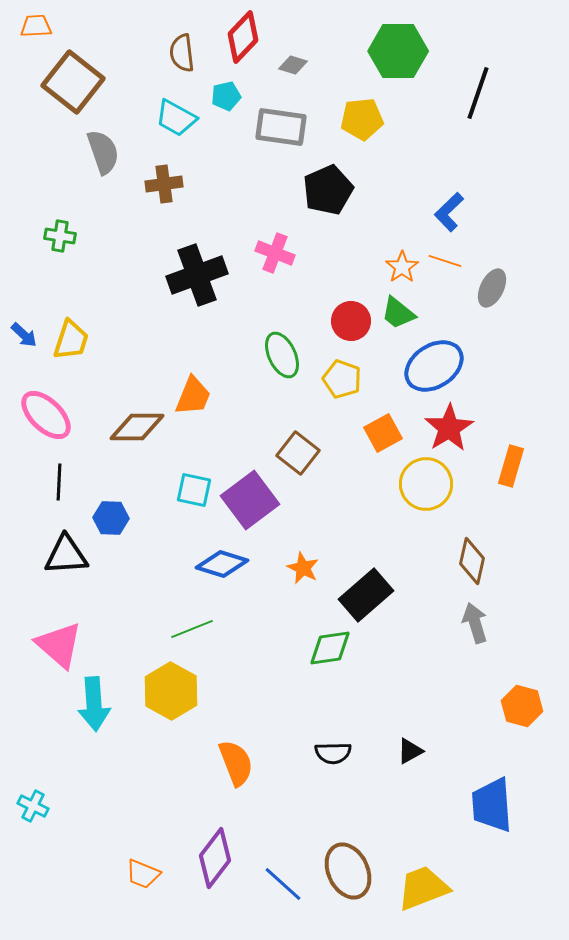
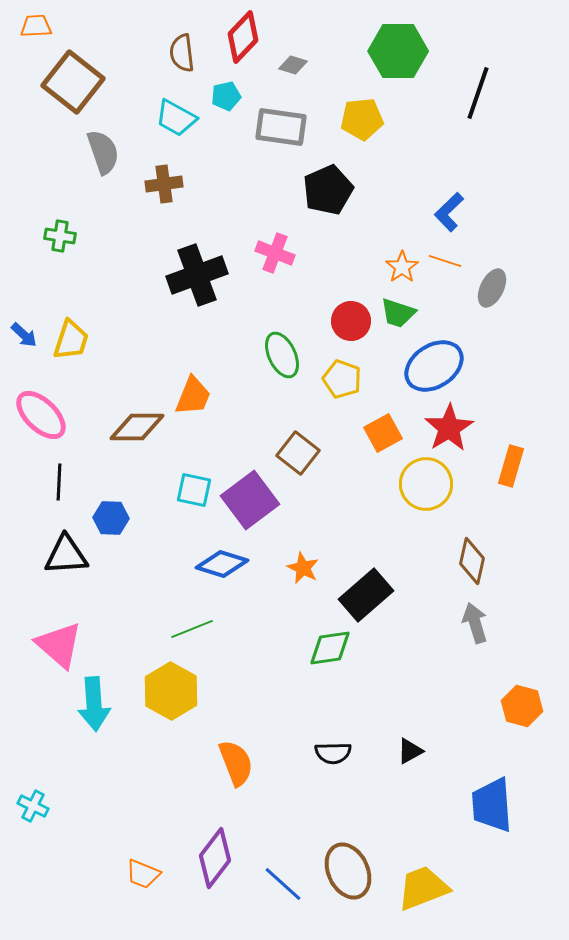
green trapezoid at (398, 313): rotated 21 degrees counterclockwise
pink ellipse at (46, 415): moved 5 px left
